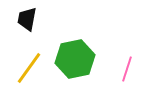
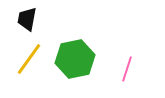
yellow line: moved 9 px up
